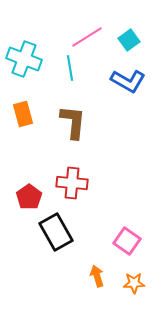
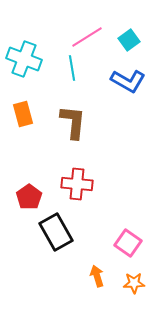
cyan line: moved 2 px right
red cross: moved 5 px right, 1 px down
pink square: moved 1 px right, 2 px down
